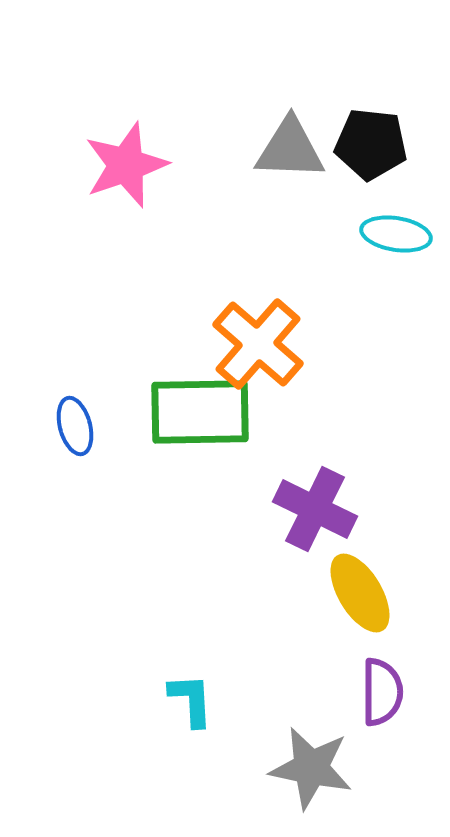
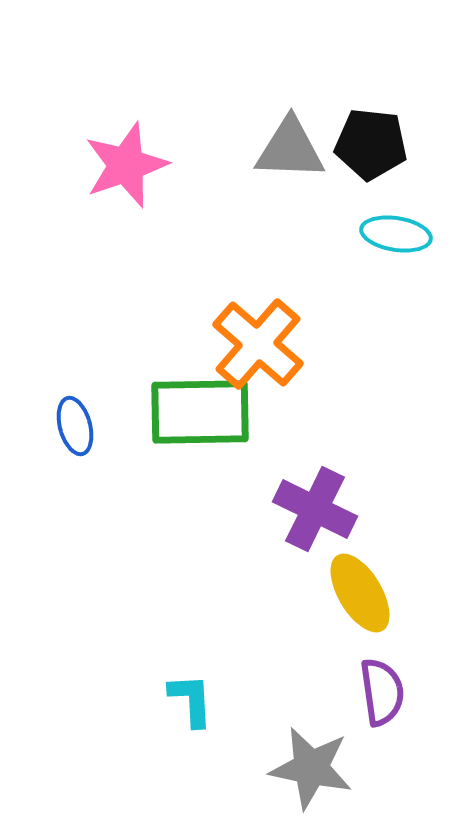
purple semicircle: rotated 8 degrees counterclockwise
